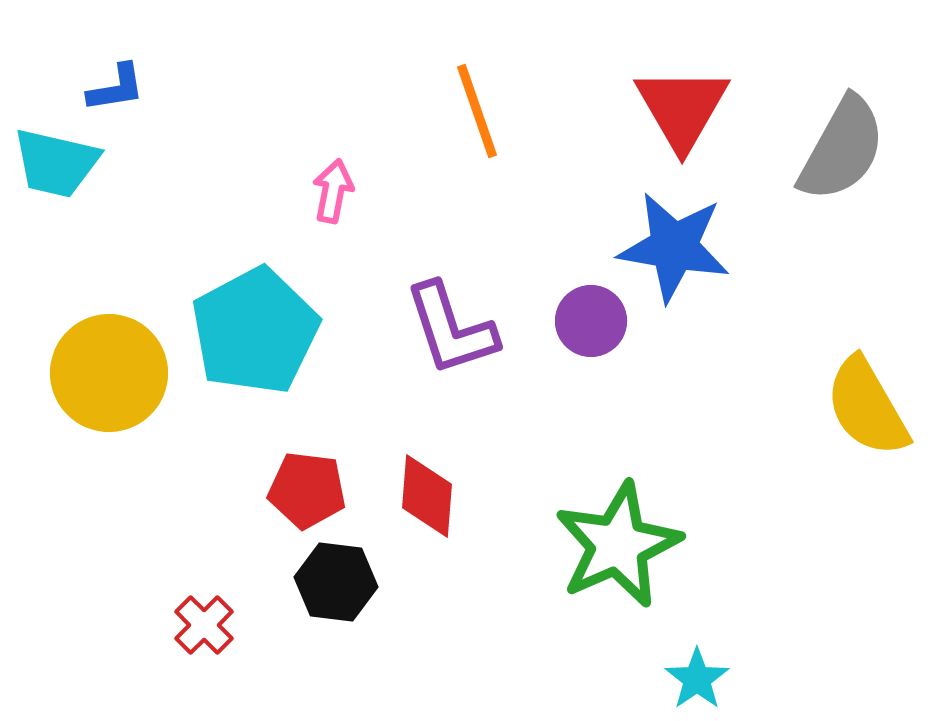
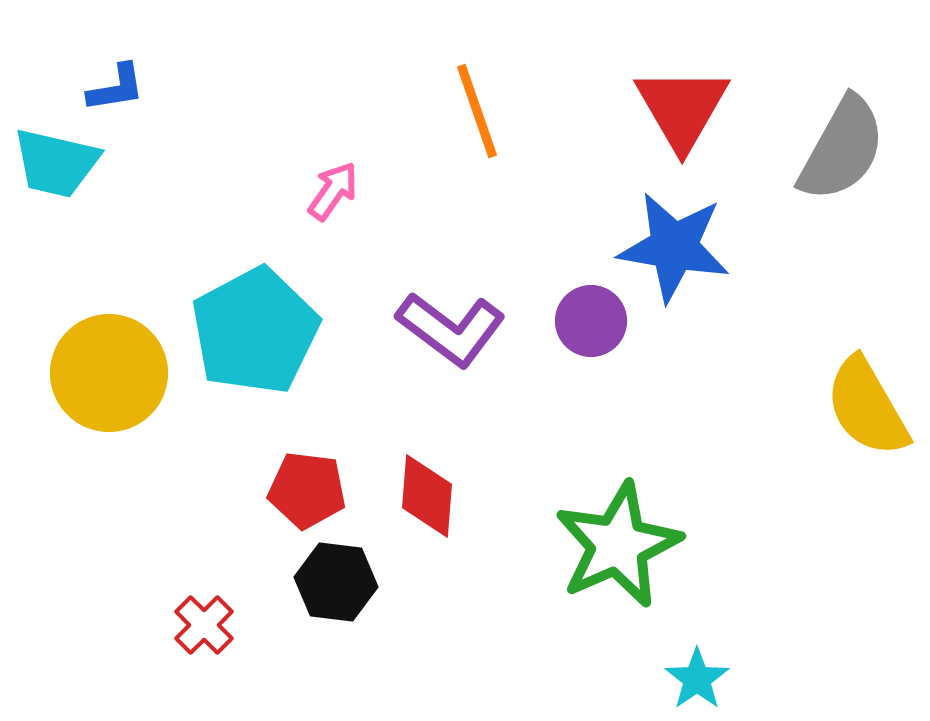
pink arrow: rotated 24 degrees clockwise
purple L-shape: rotated 35 degrees counterclockwise
